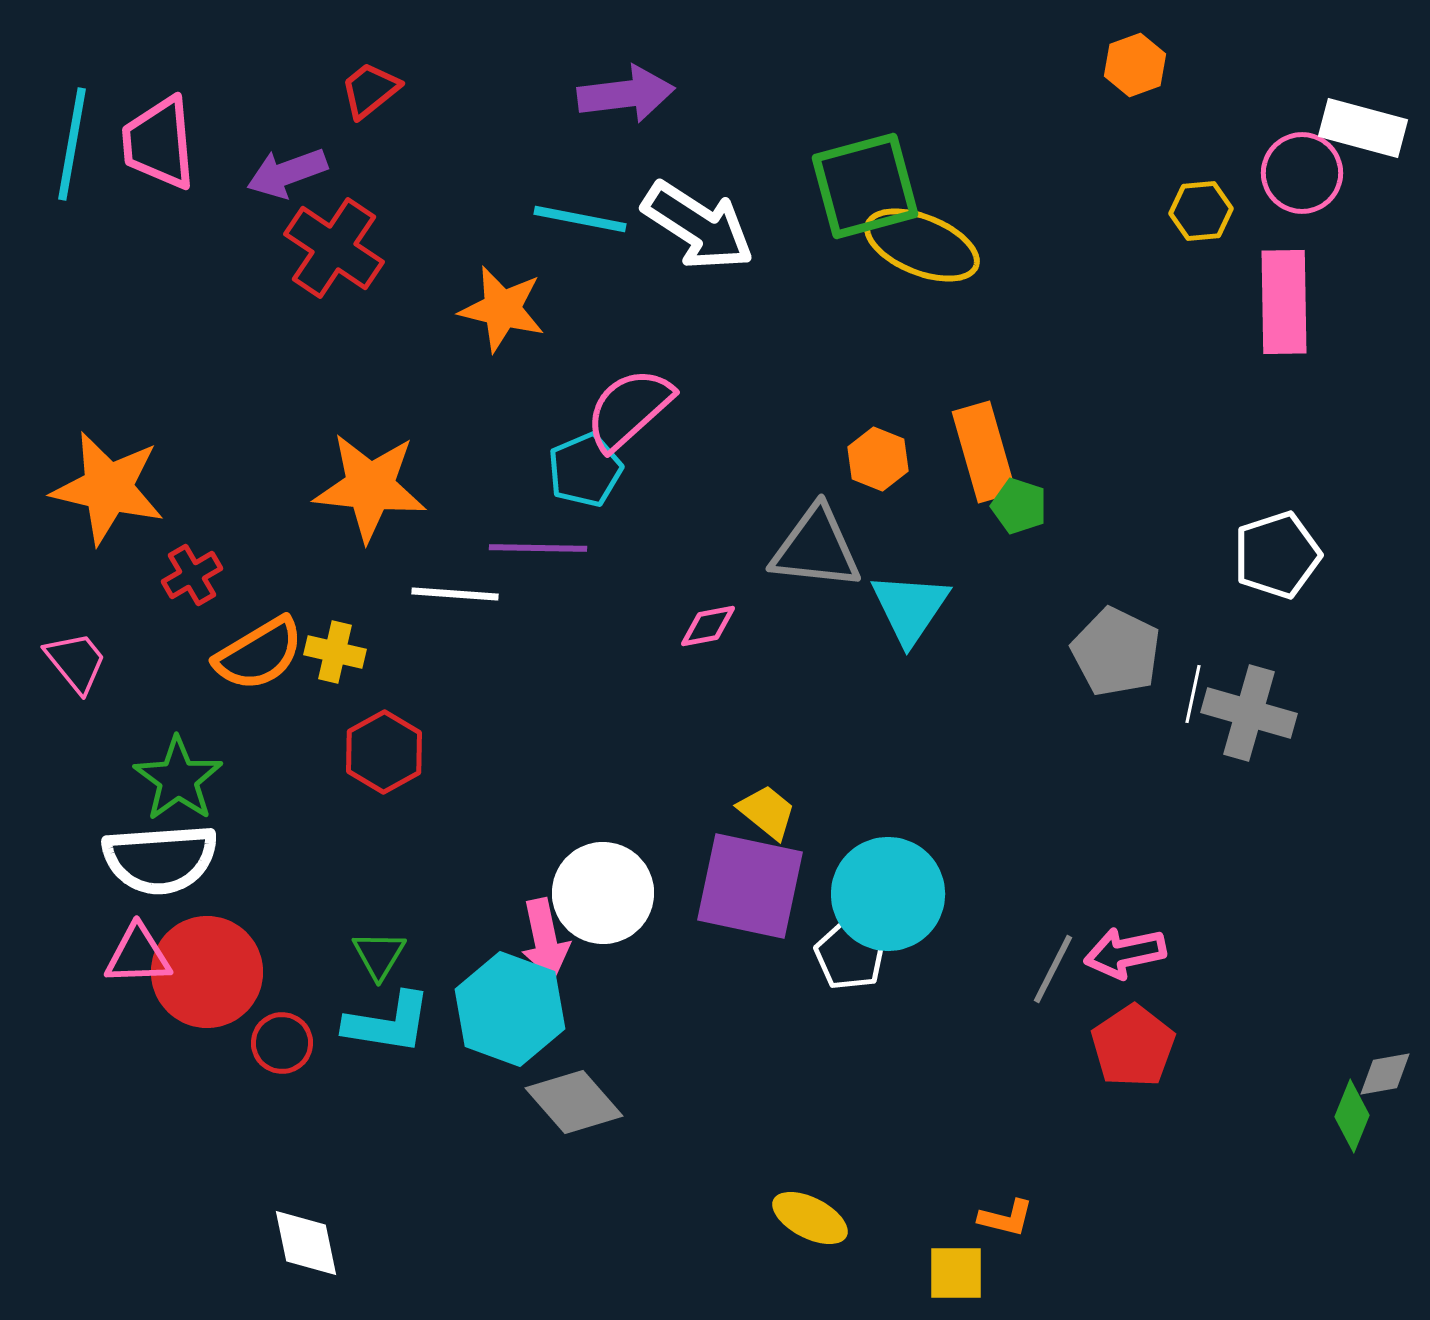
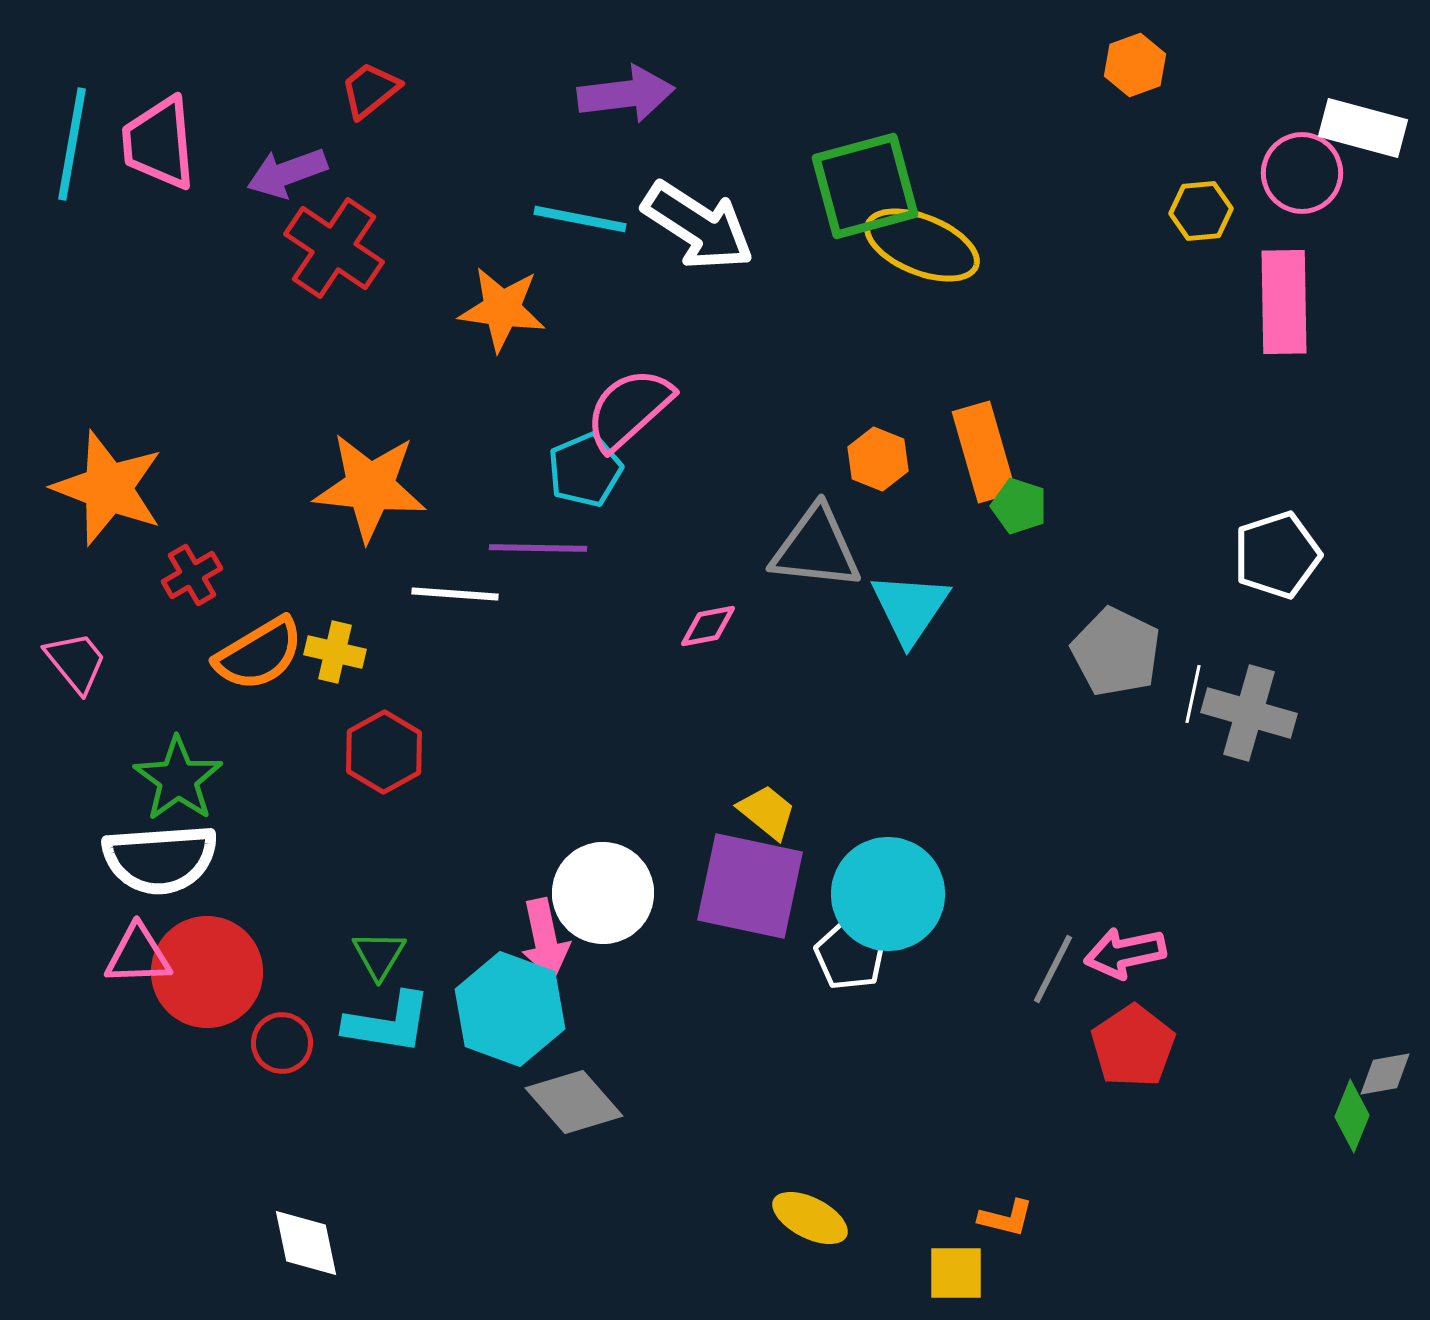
orange star at (502, 309): rotated 6 degrees counterclockwise
orange star at (108, 488): rotated 8 degrees clockwise
